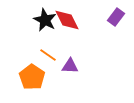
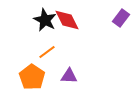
purple rectangle: moved 5 px right, 1 px down
orange line: moved 1 px left, 3 px up; rotated 72 degrees counterclockwise
purple triangle: moved 1 px left, 10 px down
